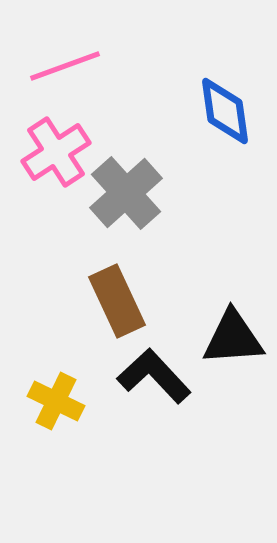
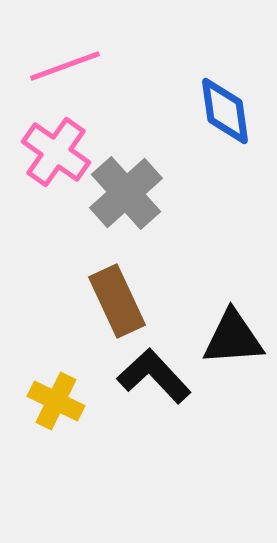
pink cross: rotated 22 degrees counterclockwise
